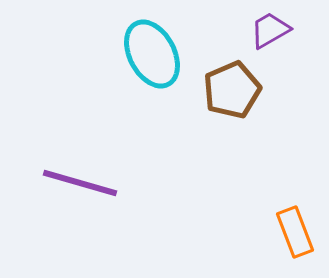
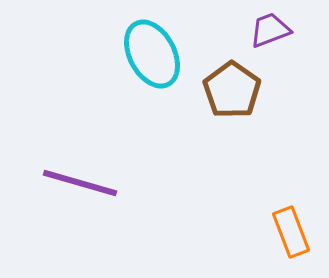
purple trapezoid: rotated 9 degrees clockwise
brown pentagon: rotated 14 degrees counterclockwise
orange rectangle: moved 4 px left
